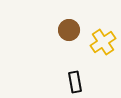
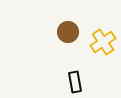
brown circle: moved 1 px left, 2 px down
